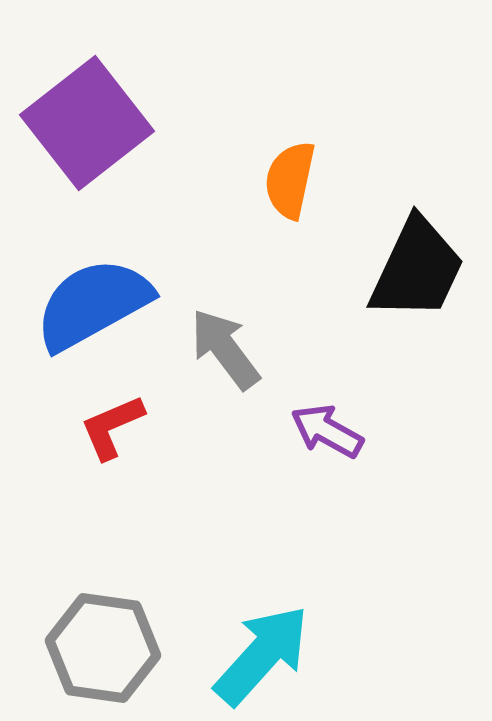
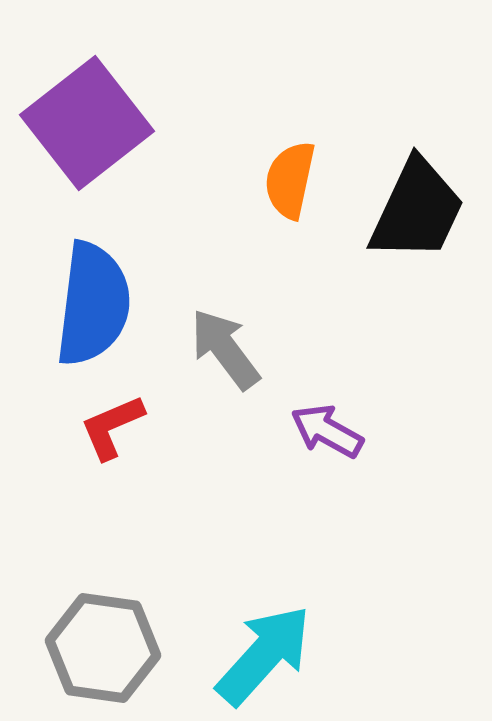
black trapezoid: moved 59 px up
blue semicircle: rotated 126 degrees clockwise
cyan arrow: moved 2 px right
